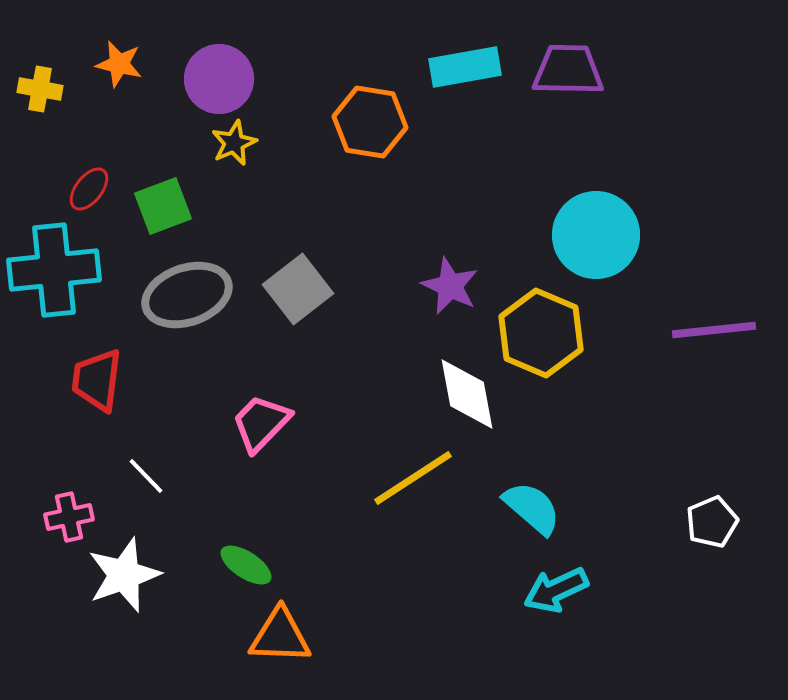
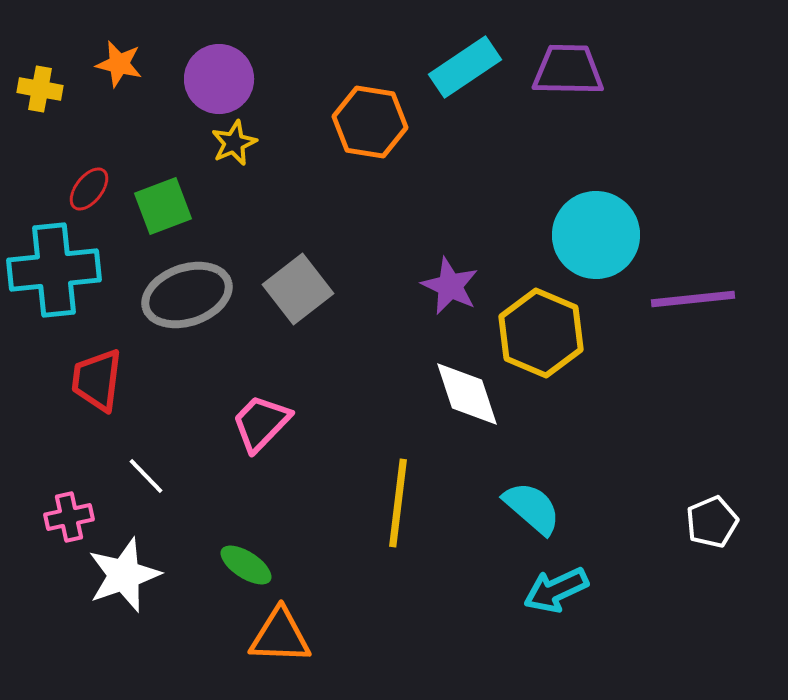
cyan rectangle: rotated 24 degrees counterclockwise
purple line: moved 21 px left, 31 px up
white diamond: rotated 8 degrees counterclockwise
yellow line: moved 15 px left, 25 px down; rotated 50 degrees counterclockwise
